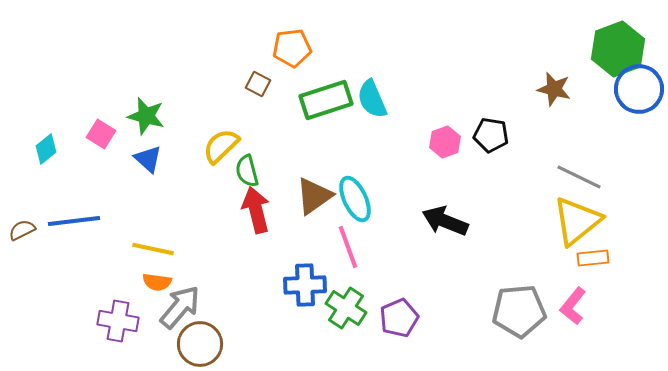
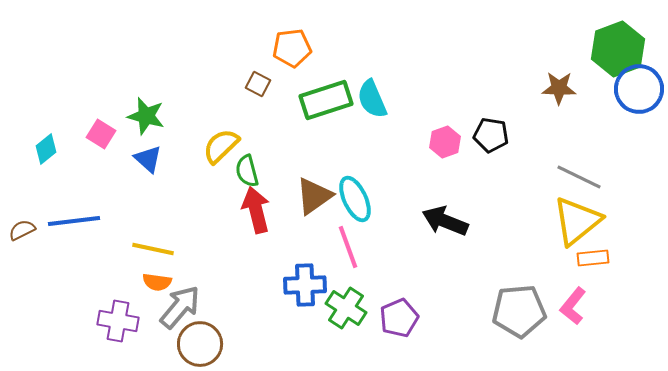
brown star: moved 5 px right, 1 px up; rotated 12 degrees counterclockwise
